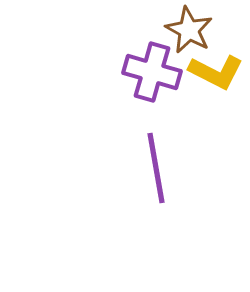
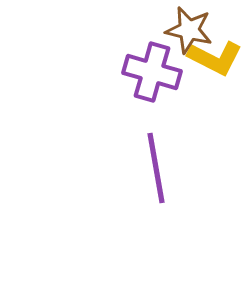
brown star: rotated 15 degrees counterclockwise
yellow L-shape: moved 1 px left, 14 px up
